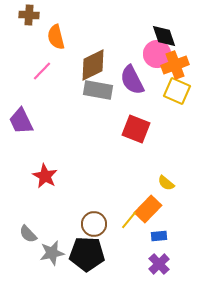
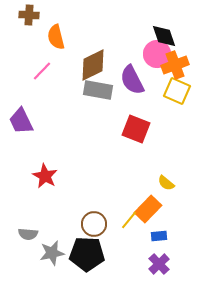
gray semicircle: rotated 42 degrees counterclockwise
